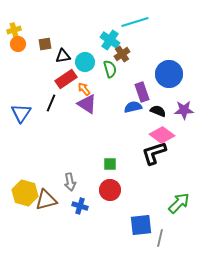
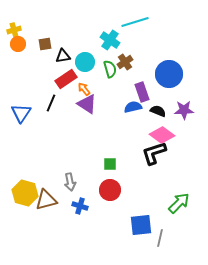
brown cross: moved 3 px right, 8 px down
